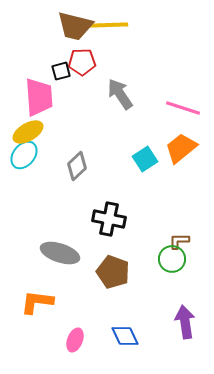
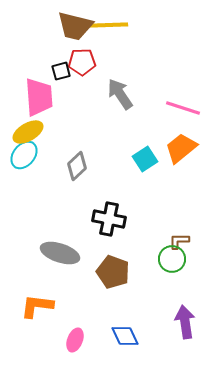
orange L-shape: moved 4 px down
